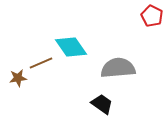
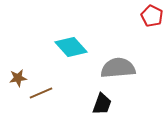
cyan diamond: rotated 8 degrees counterclockwise
brown line: moved 30 px down
black trapezoid: rotated 75 degrees clockwise
